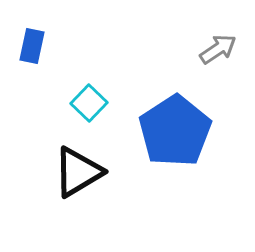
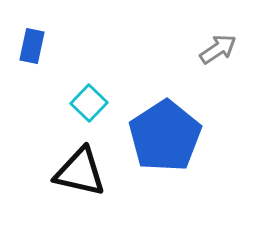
blue pentagon: moved 10 px left, 5 px down
black triangle: moved 2 px right; rotated 44 degrees clockwise
